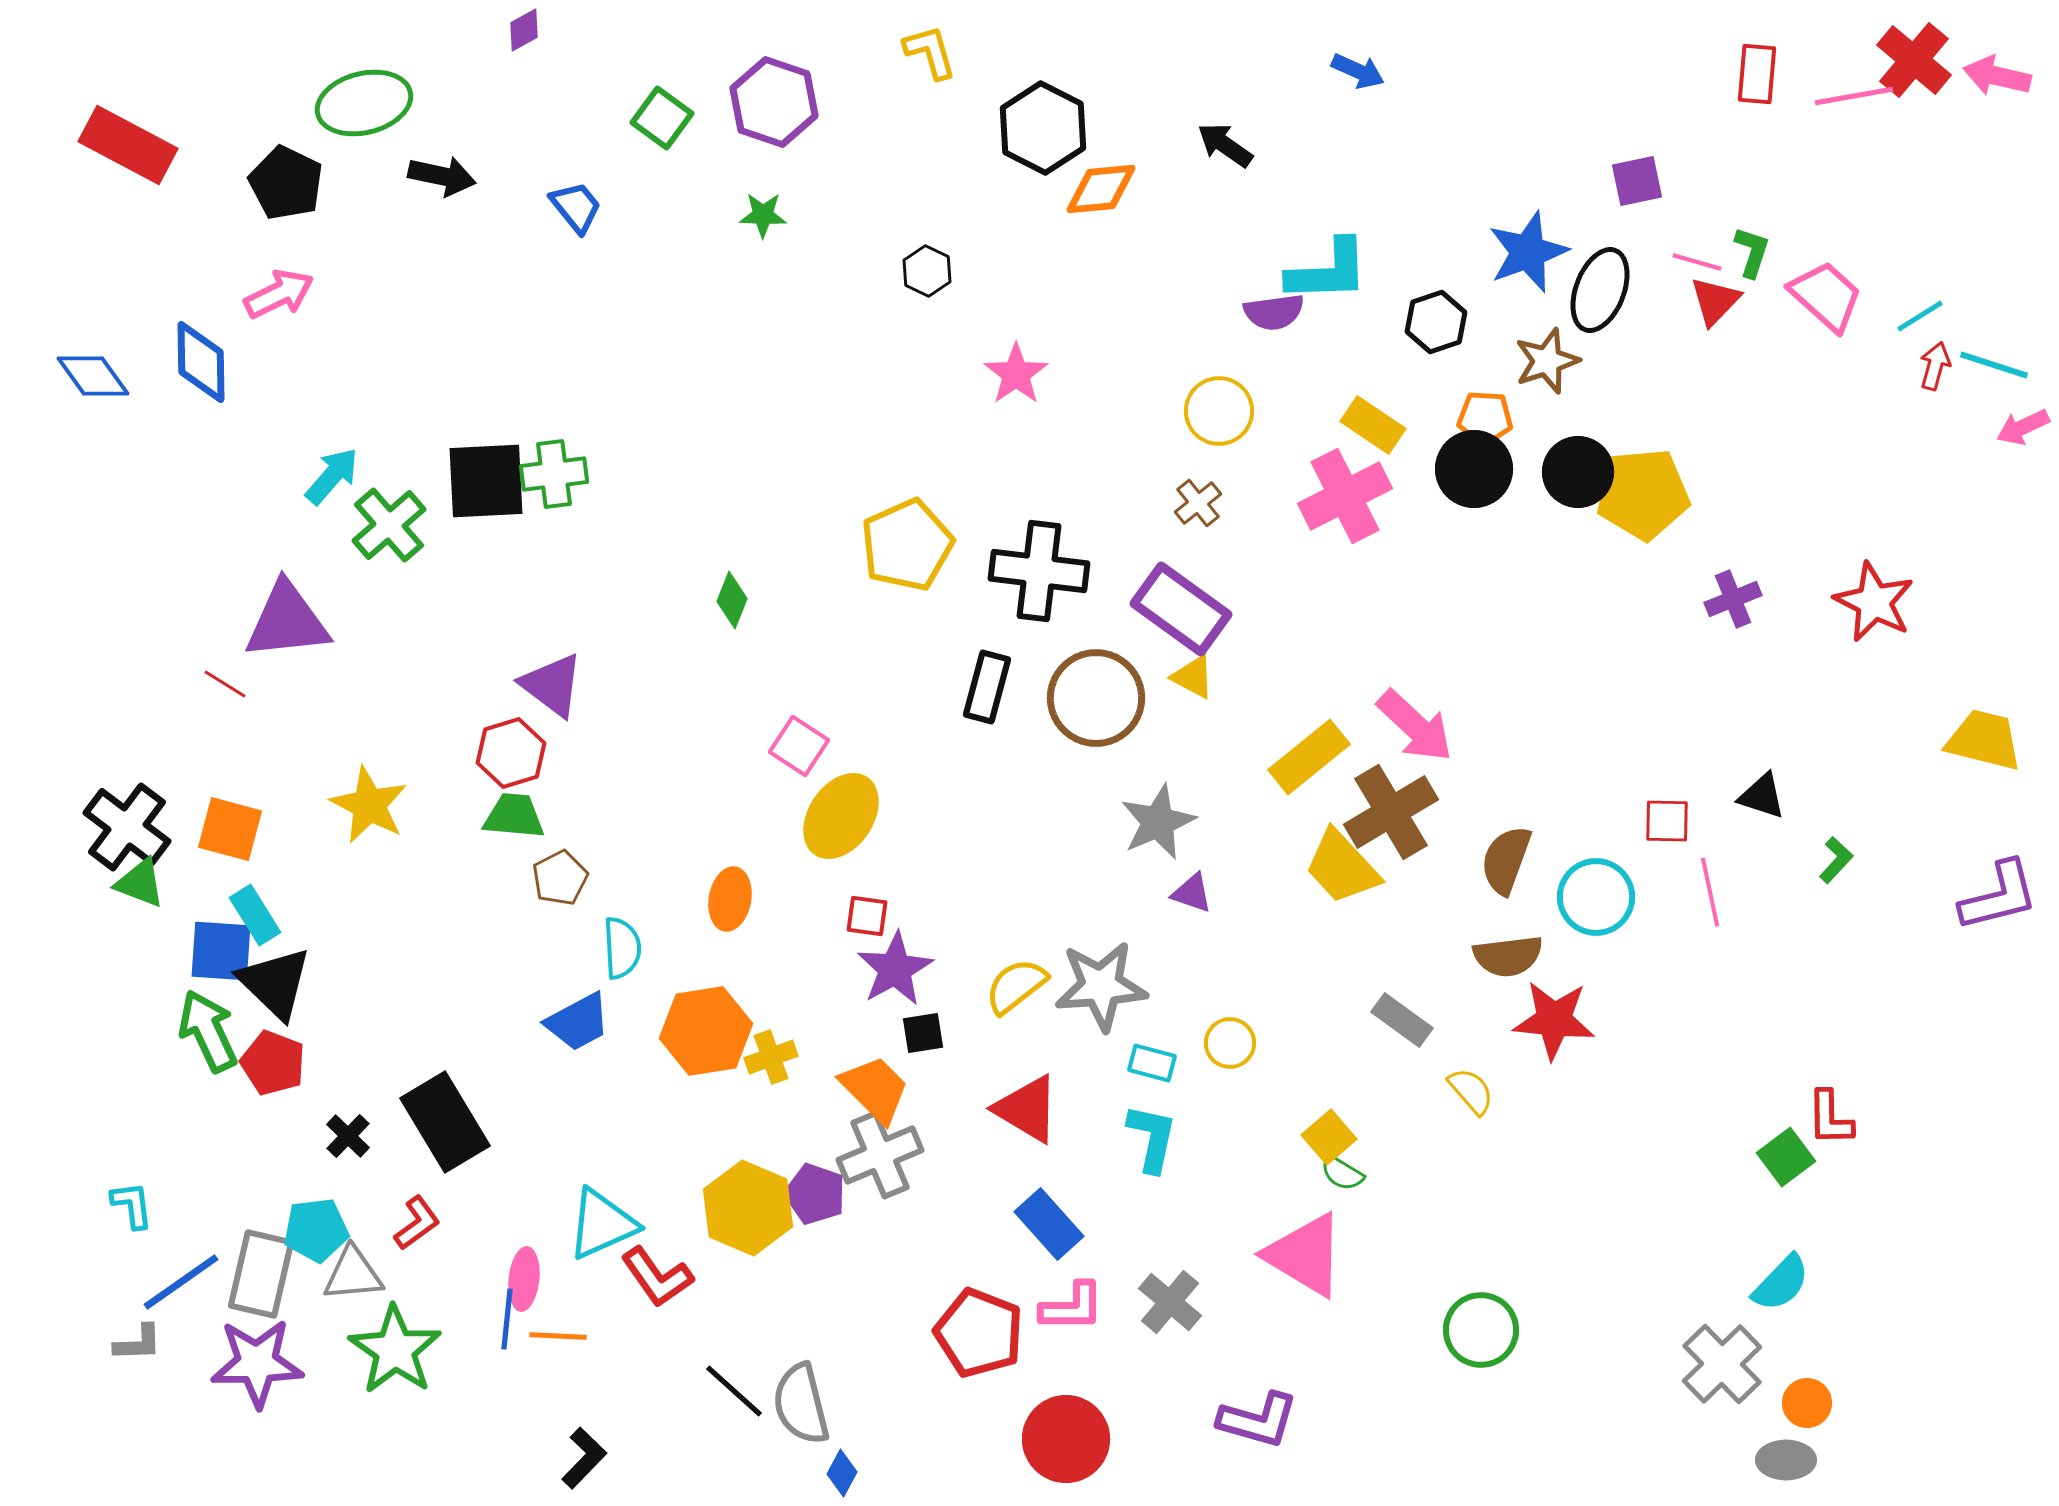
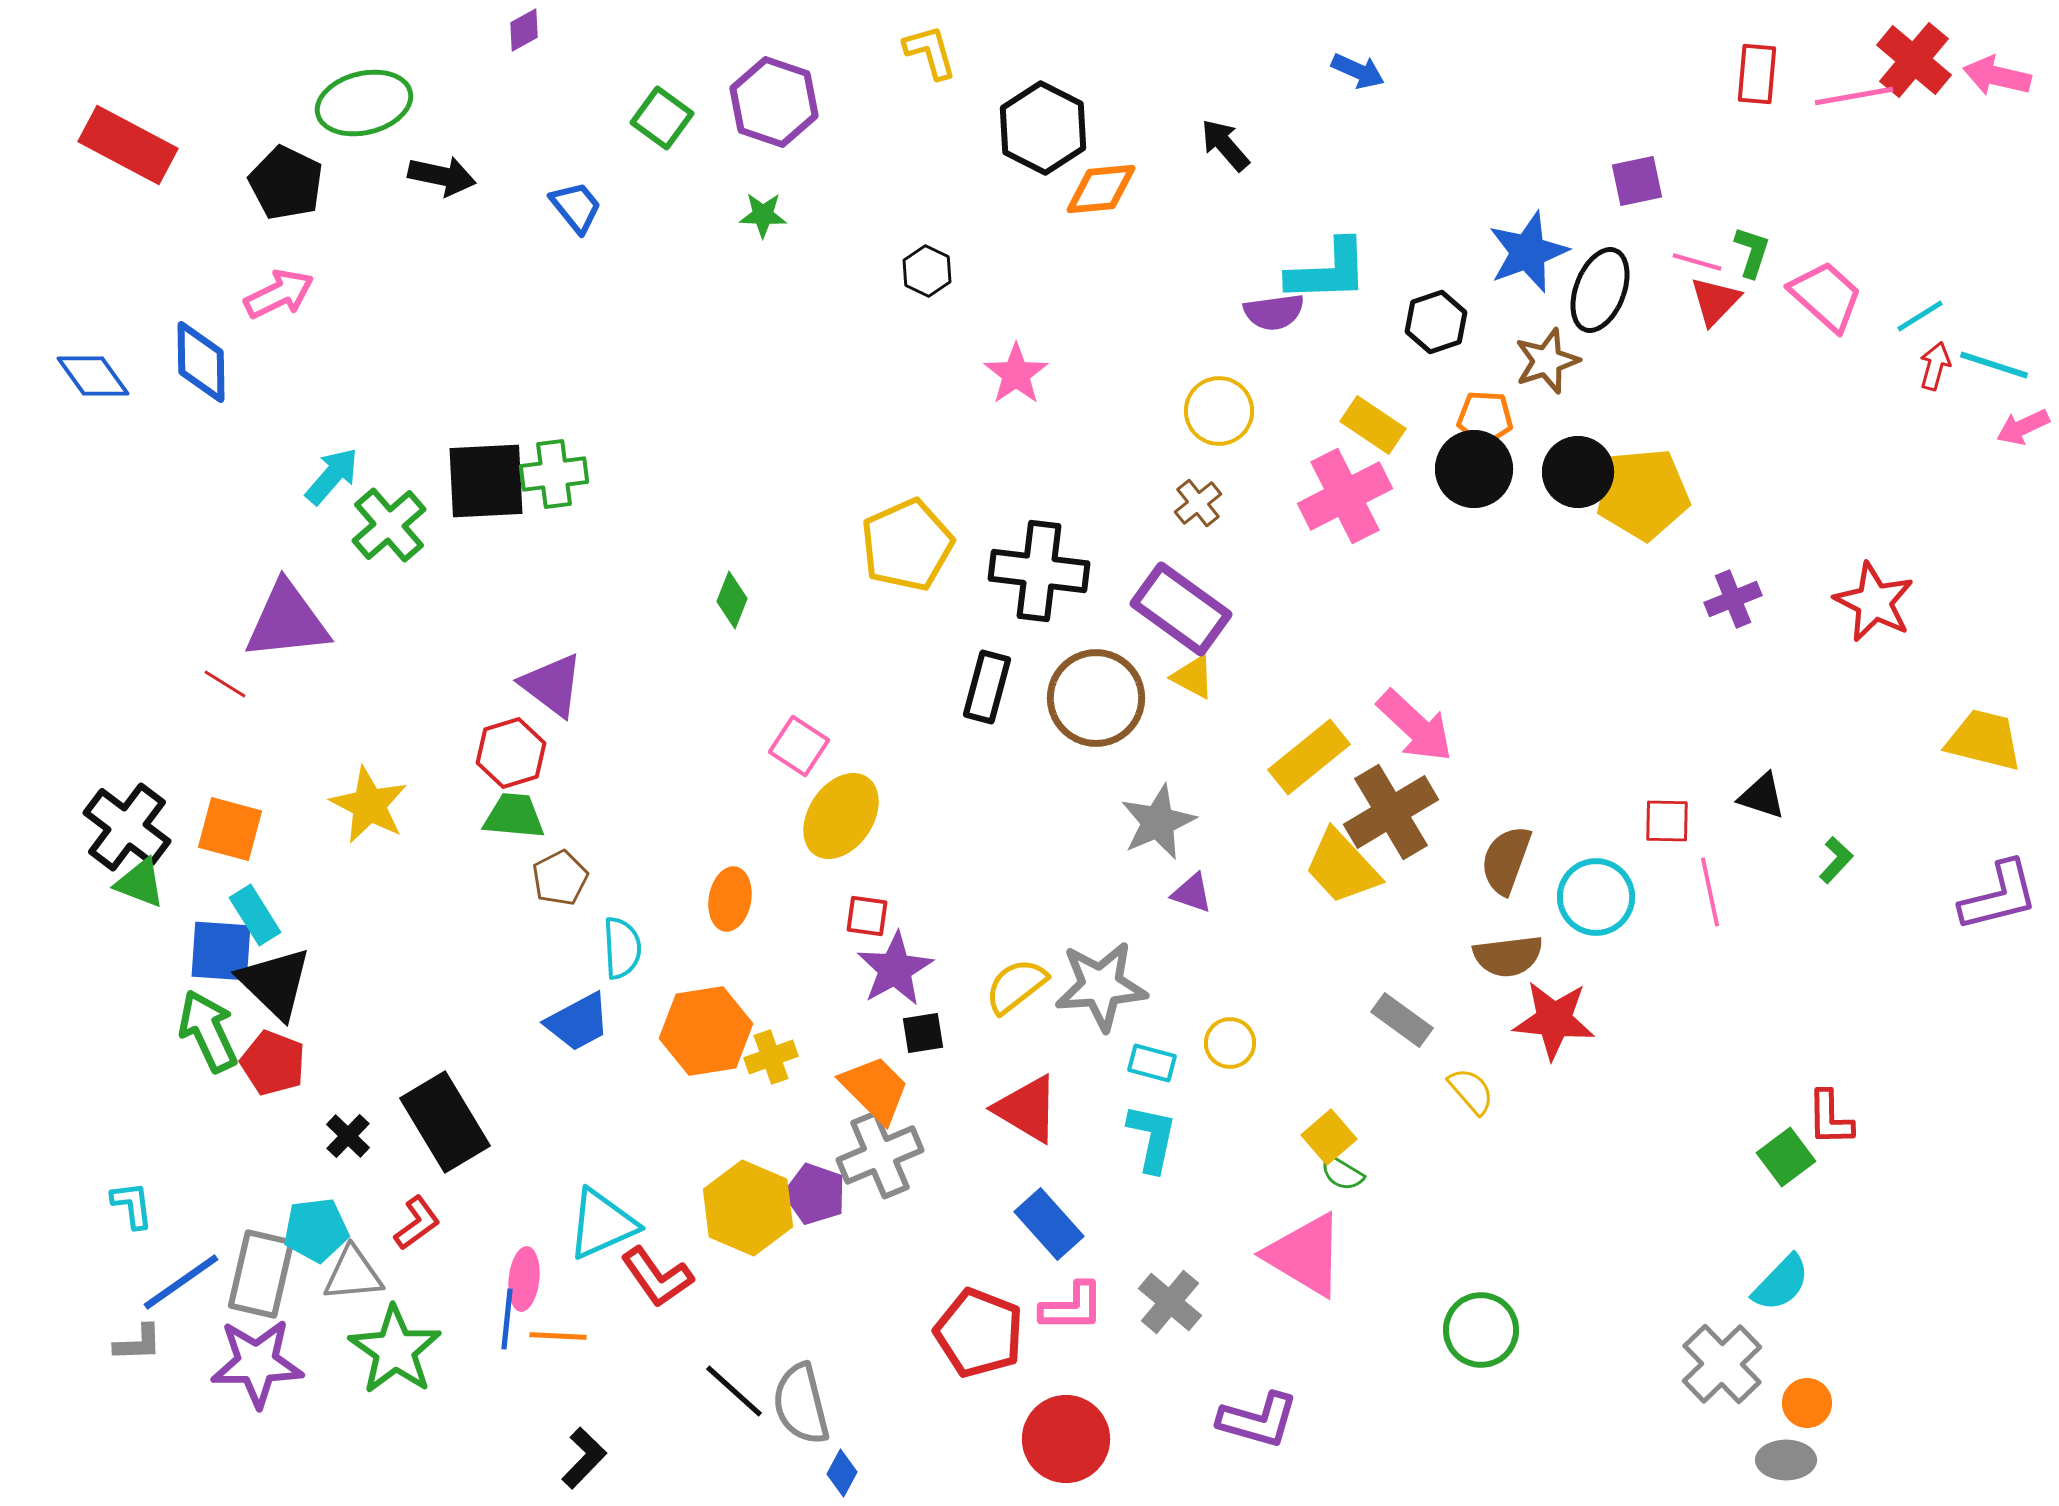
black arrow at (1225, 145): rotated 14 degrees clockwise
